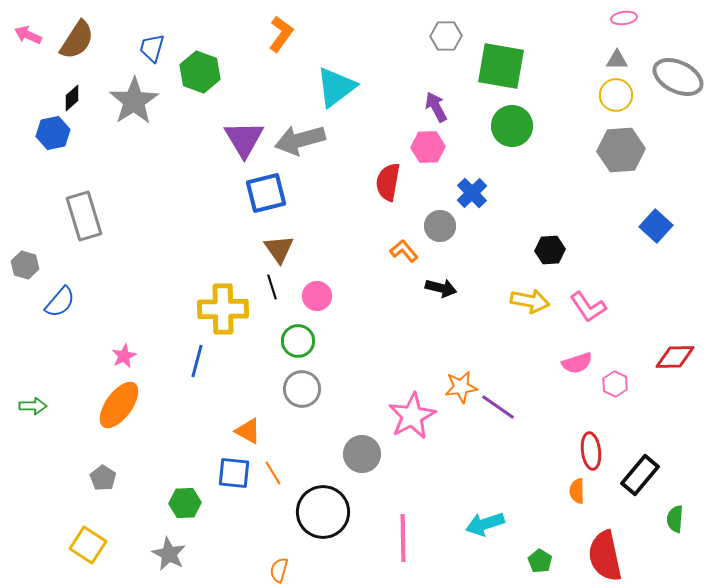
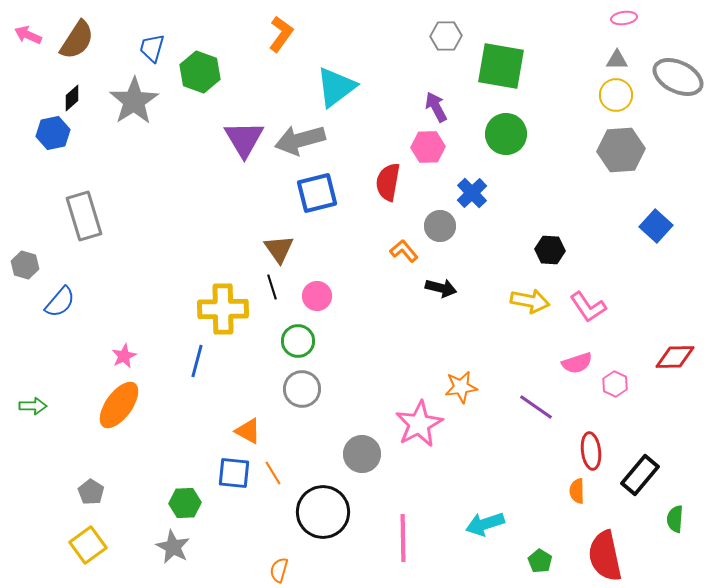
green circle at (512, 126): moved 6 px left, 8 px down
blue square at (266, 193): moved 51 px right
black hexagon at (550, 250): rotated 8 degrees clockwise
purple line at (498, 407): moved 38 px right
pink star at (412, 416): moved 7 px right, 8 px down
gray pentagon at (103, 478): moved 12 px left, 14 px down
yellow square at (88, 545): rotated 21 degrees clockwise
gray star at (169, 554): moved 4 px right, 7 px up
